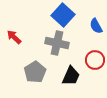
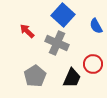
red arrow: moved 13 px right, 6 px up
gray cross: rotated 10 degrees clockwise
red circle: moved 2 px left, 4 px down
gray pentagon: moved 4 px down
black trapezoid: moved 1 px right, 2 px down
